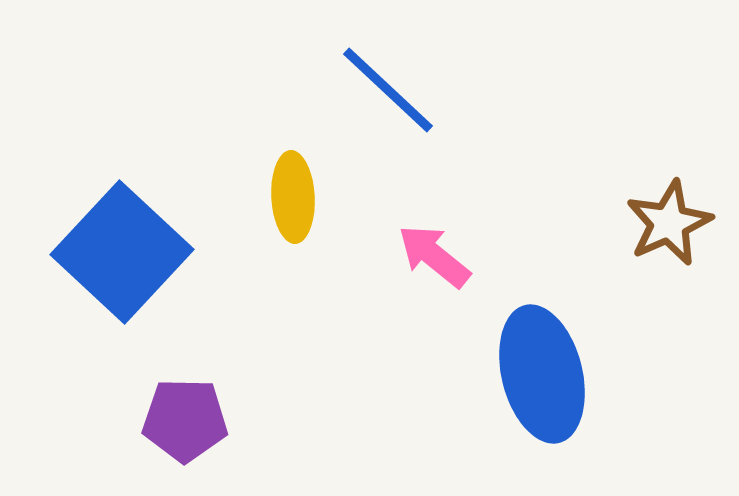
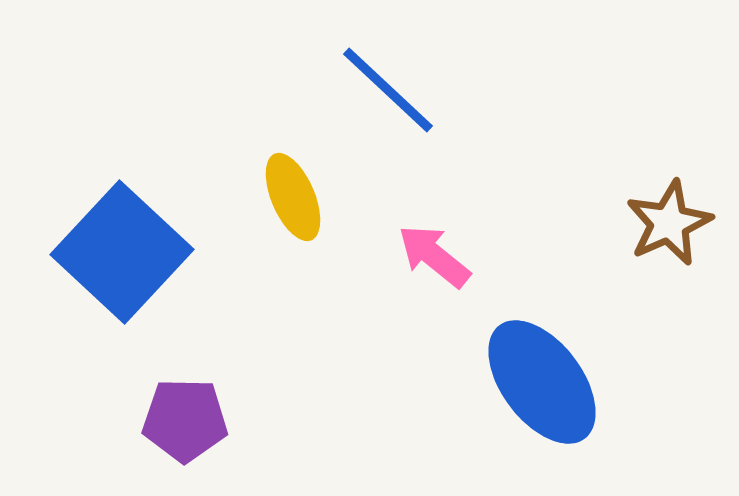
yellow ellipse: rotated 20 degrees counterclockwise
blue ellipse: moved 8 px down; rotated 23 degrees counterclockwise
